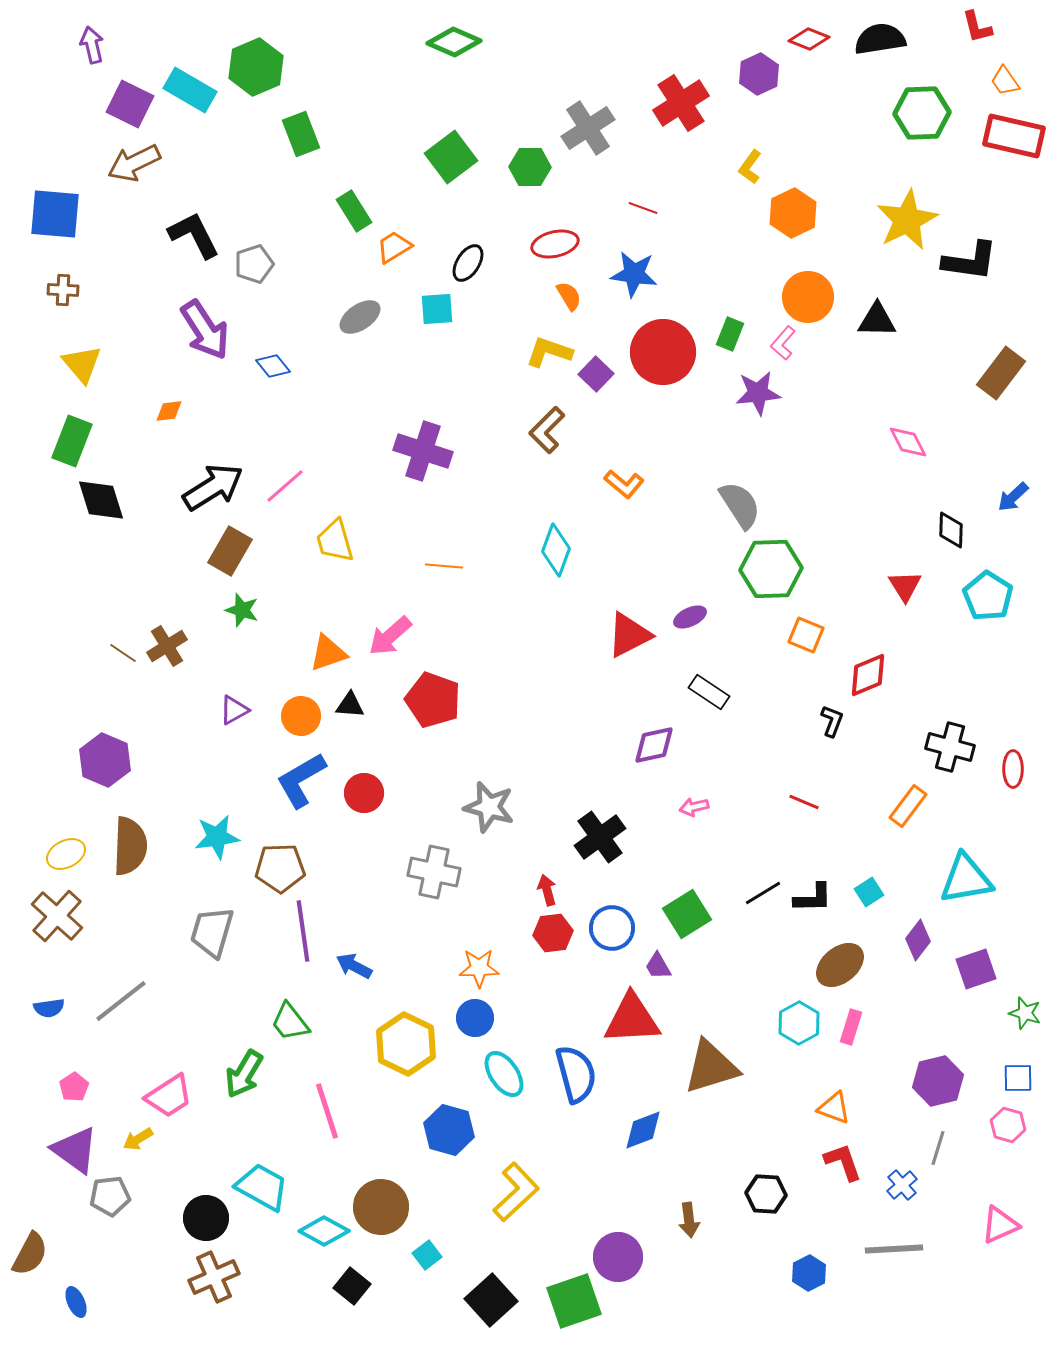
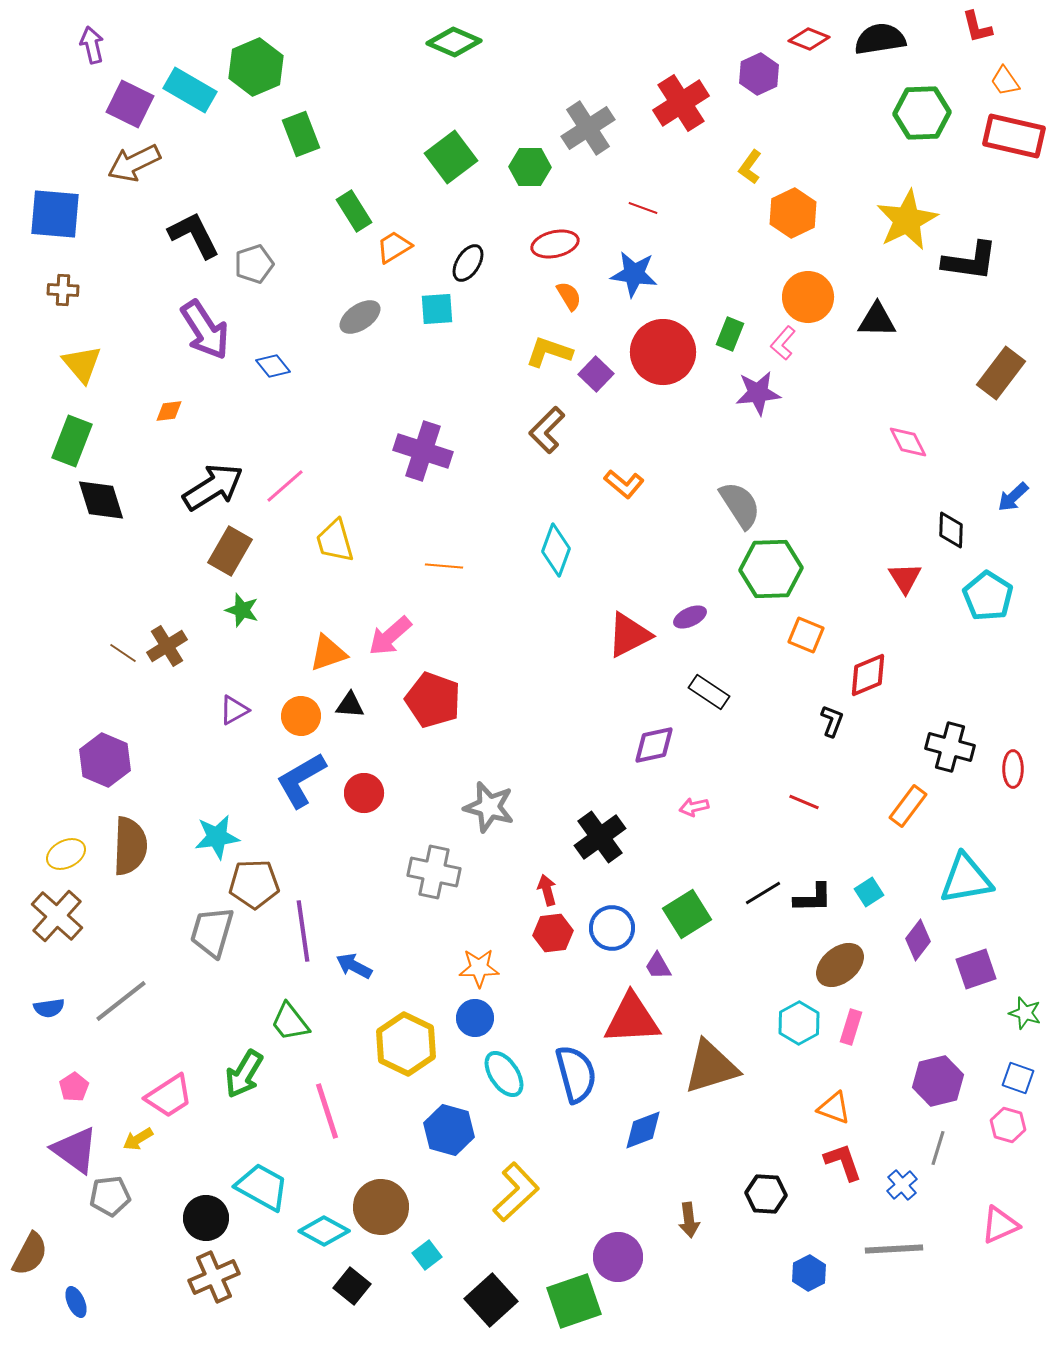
red triangle at (905, 586): moved 8 px up
brown pentagon at (280, 868): moved 26 px left, 16 px down
blue square at (1018, 1078): rotated 20 degrees clockwise
